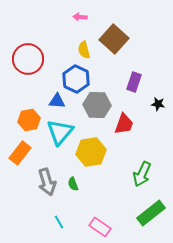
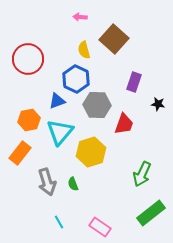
blue triangle: rotated 24 degrees counterclockwise
yellow hexagon: rotated 8 degrees counterclockwise
